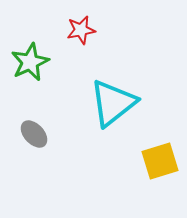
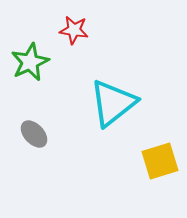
red star: moved 7 px left; rotated 20 degrees clockwise
